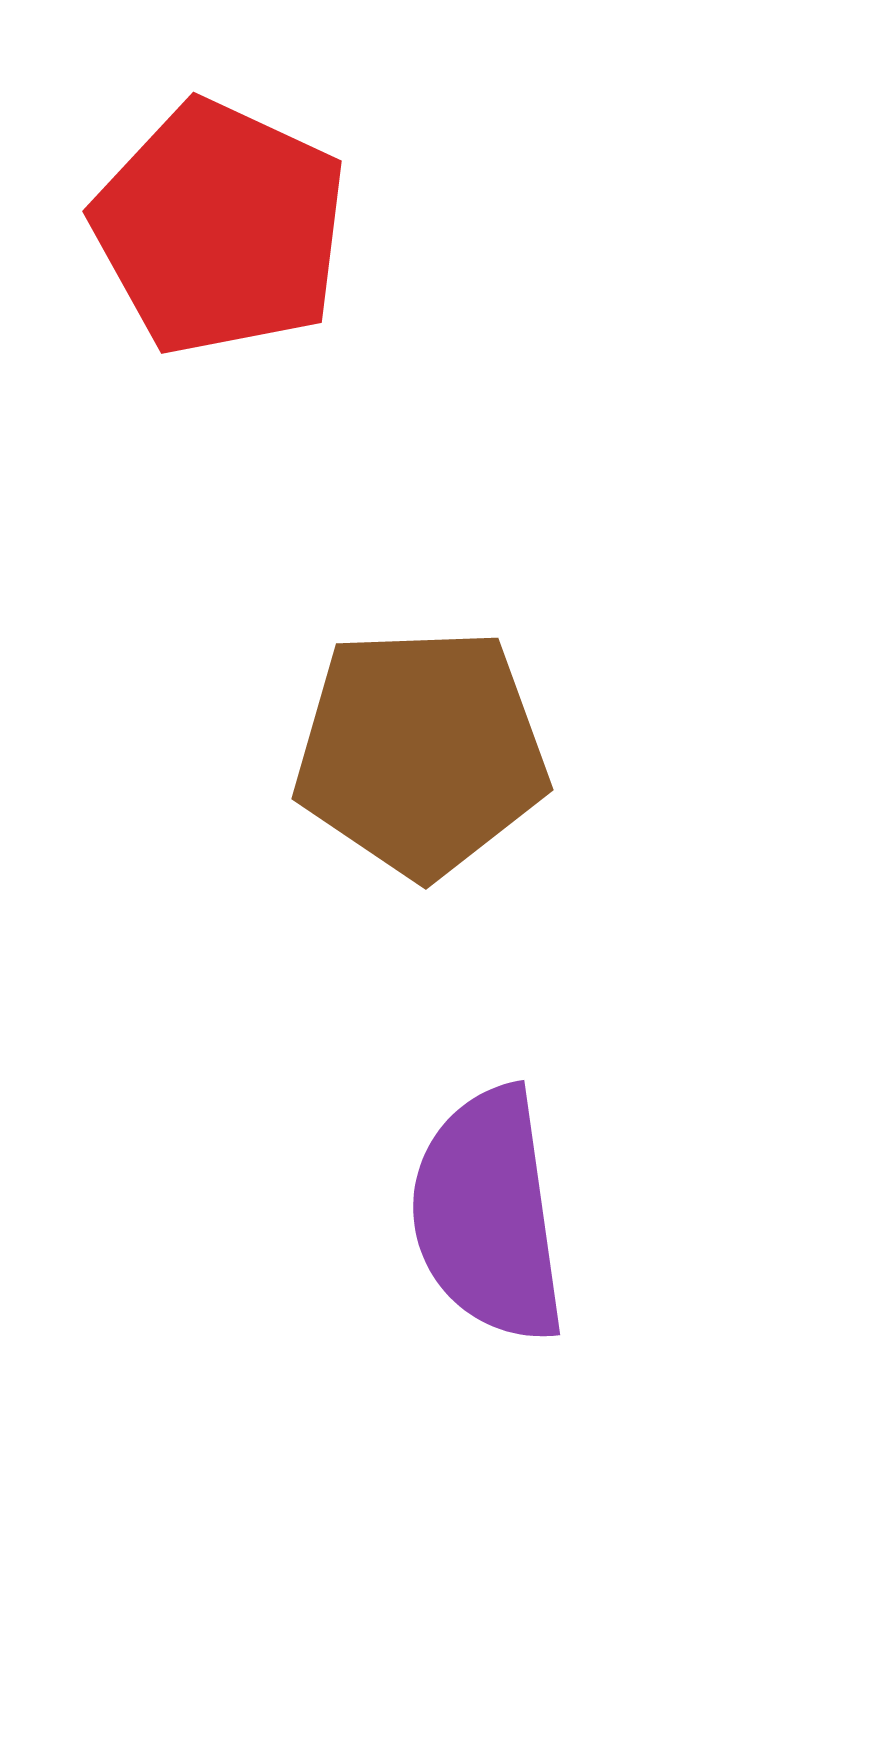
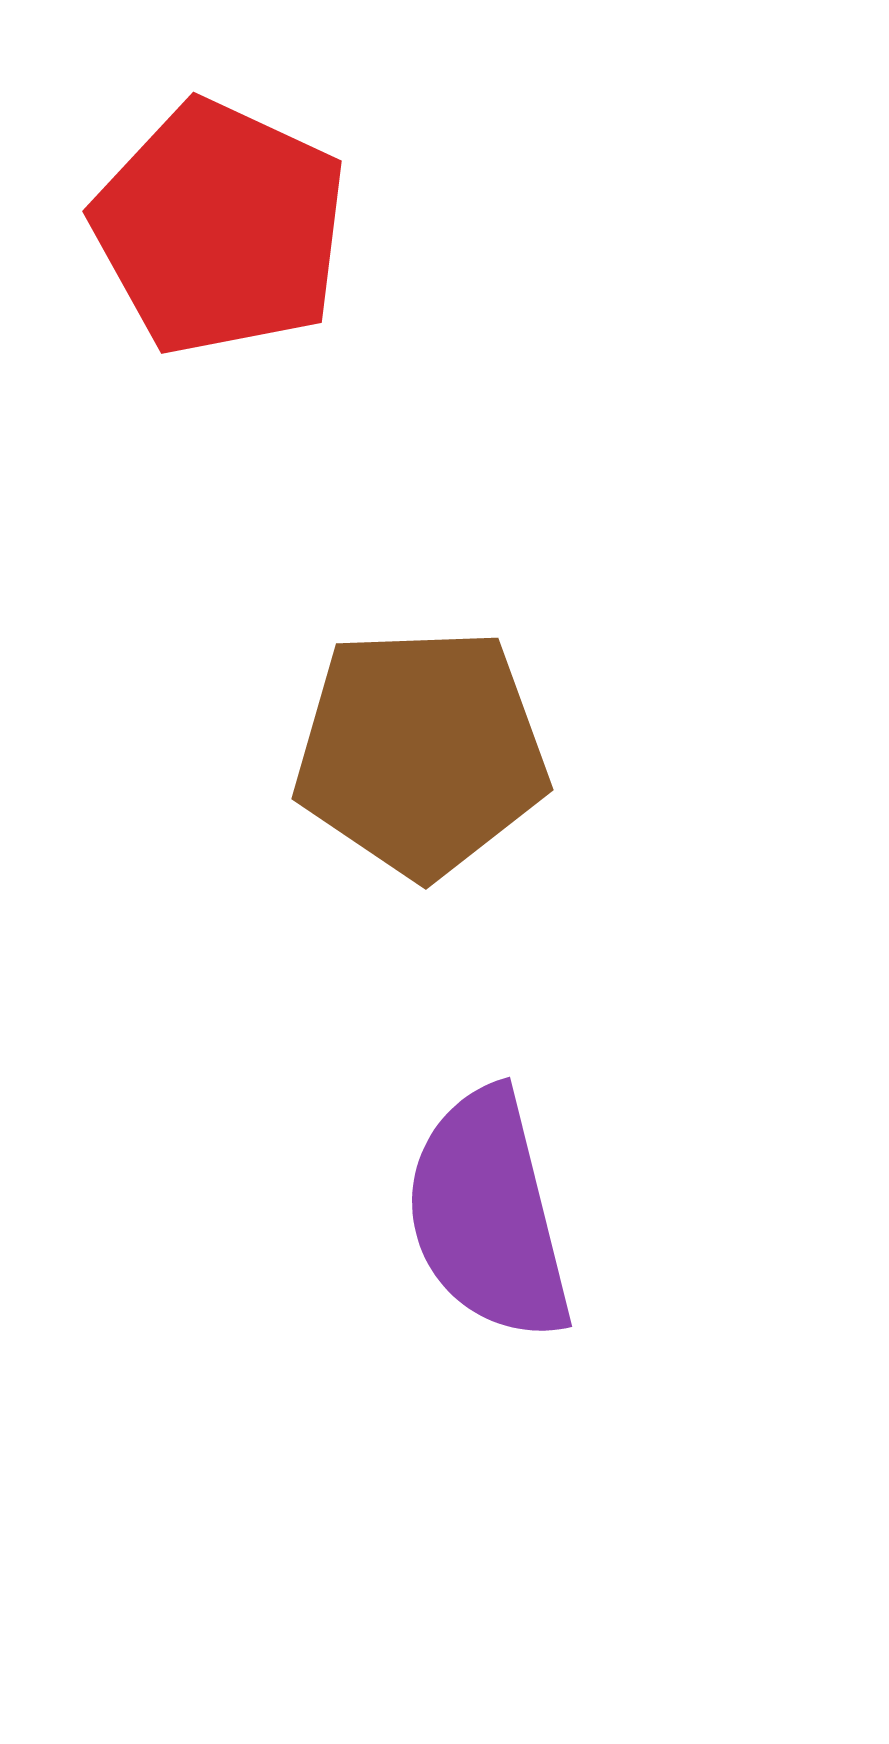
purple semicircle: rotated 6 degrees counterclockwise
